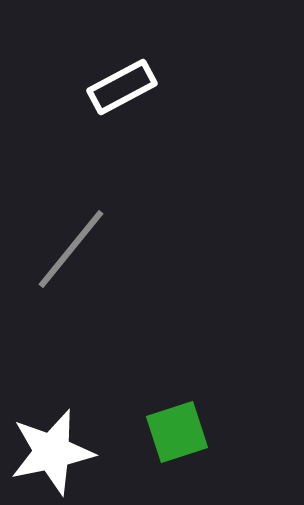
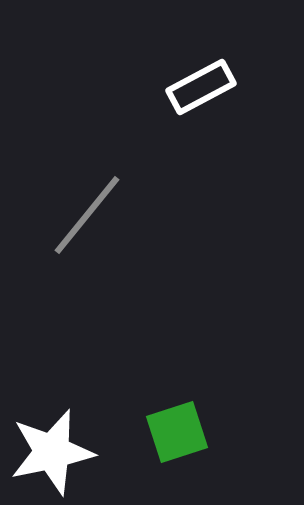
white rectangle: moved 79 px right
gray line: moved 16 px right, 34 px up
